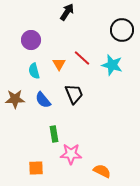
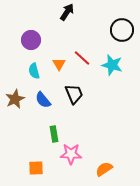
brown star: rotated 24 degrees counterclockwise
orange semicircle: moved 2 px right, 2 px up; rotated 60 degrees counterclockwise
